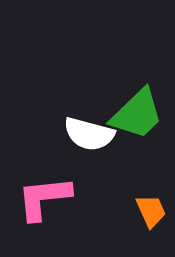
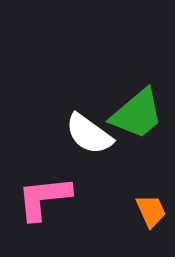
green trapezoid: rotated 4 degrees clockwise
white semicircle: rotated 21 degrees clockwise
